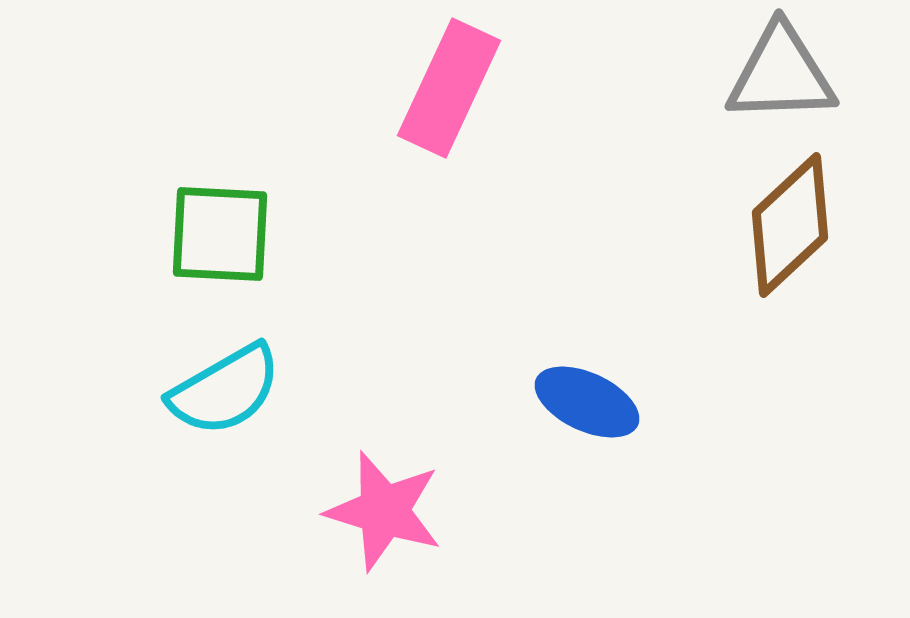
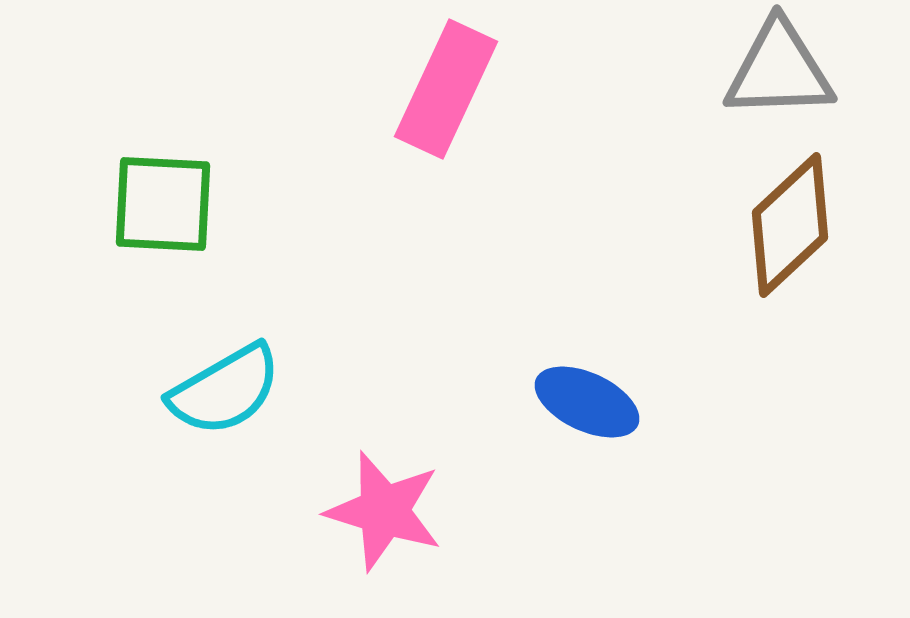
gray triangle: moved 2 px left, 4 px up
pink rectangle: moved 3 px left, 1 px down
green square: moved 57 px left, 30 px up
